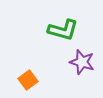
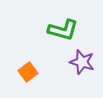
orange square: moved 8 px up
